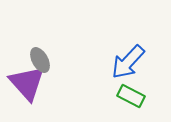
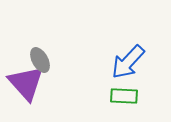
purple triangle: moved 1 px left
green rectangle: moved 7 px left; rotated 24 degrees counterclockwise
